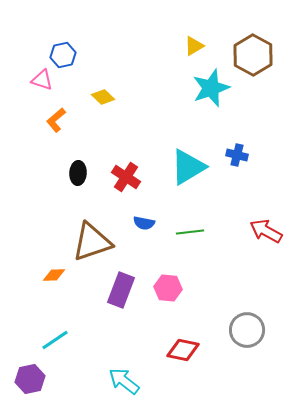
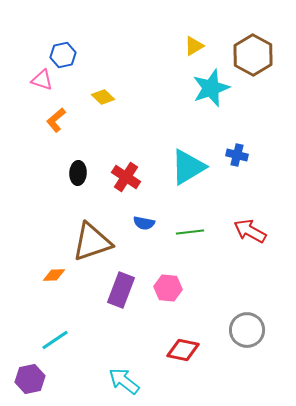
red arrow: moved 16 px left
